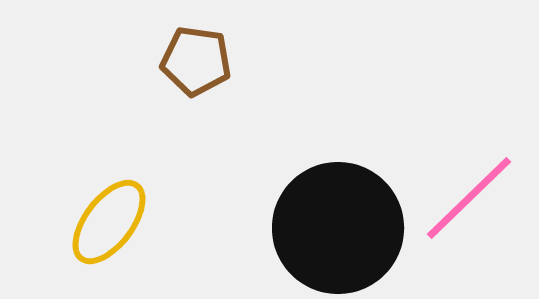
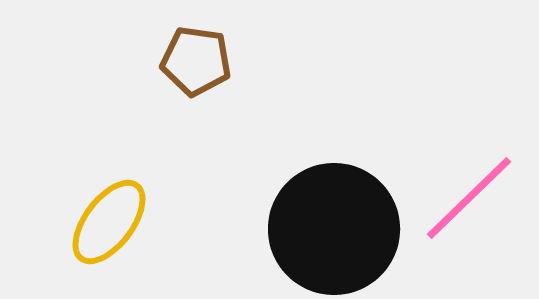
black circle: moved 4 px left, 1 px down
